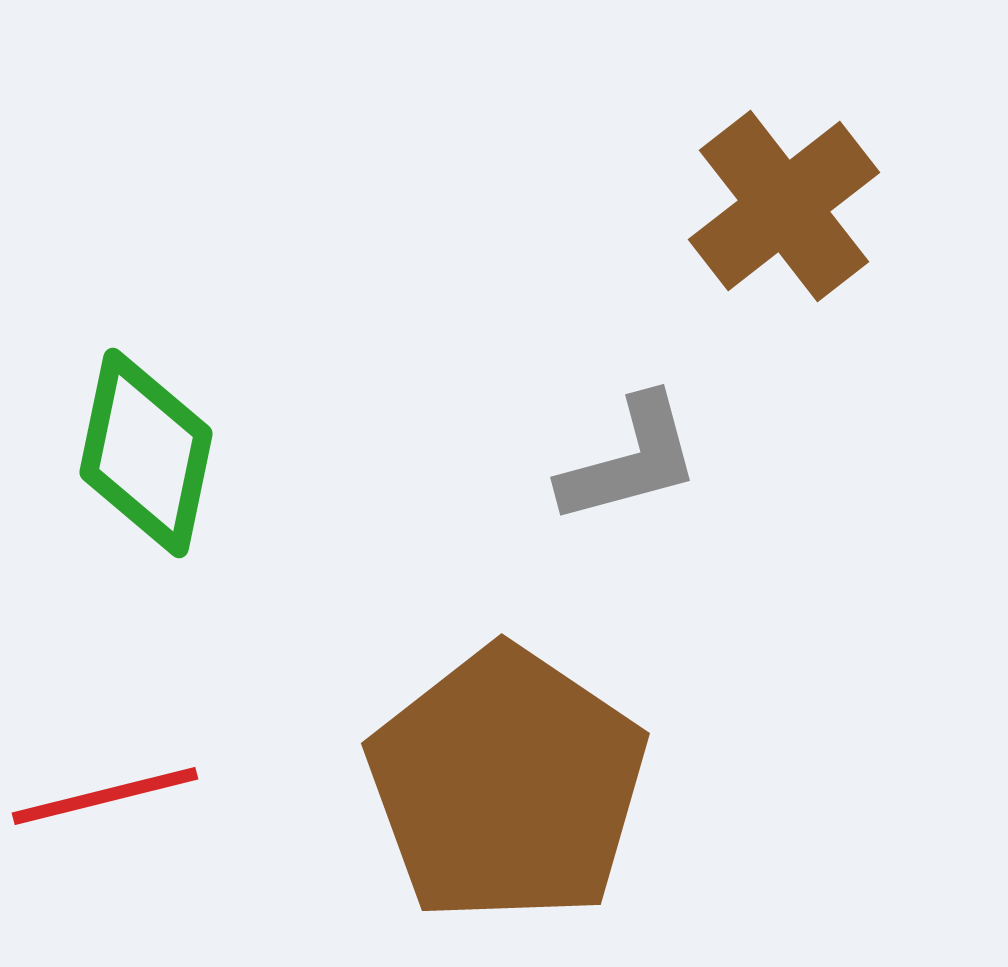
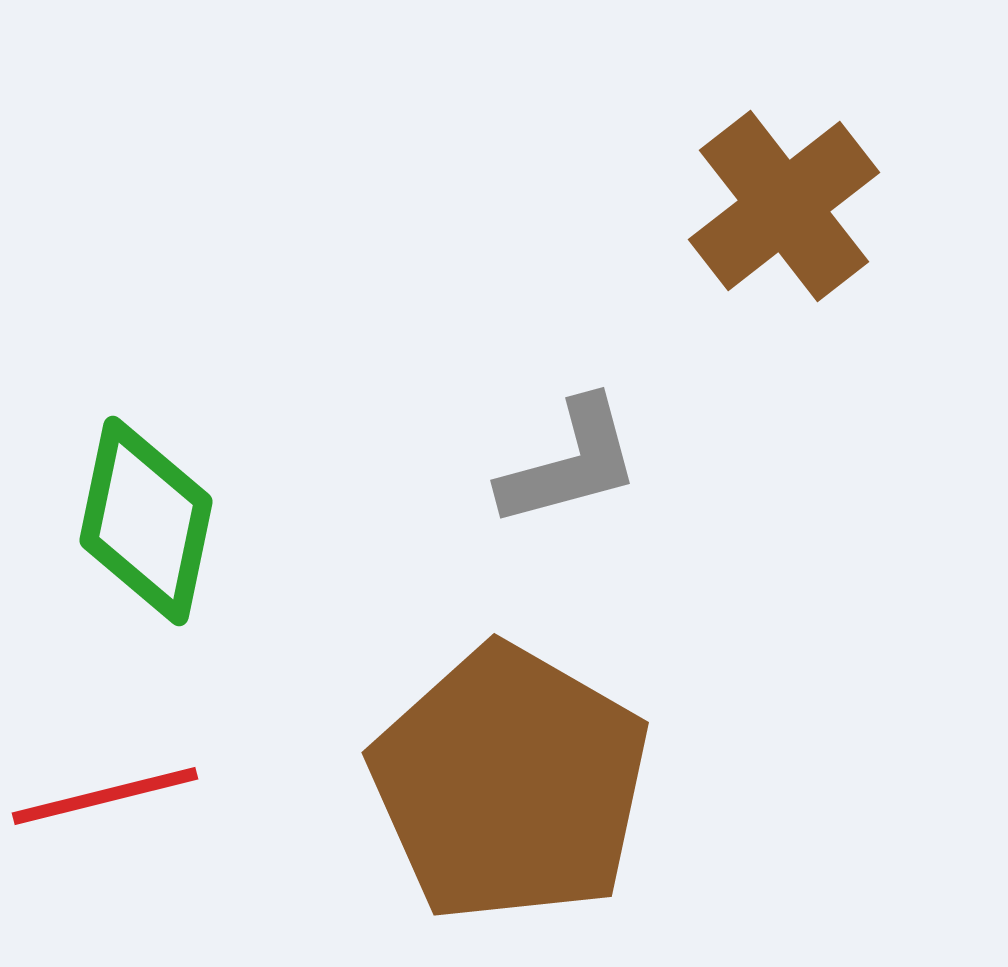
green diamond: moved 68 px down
gray L-shape: moved 60 px left, 3 px down
brown pentagon: moved 3 px right, 1 px up; rotated 4 degrees counterclockwise
